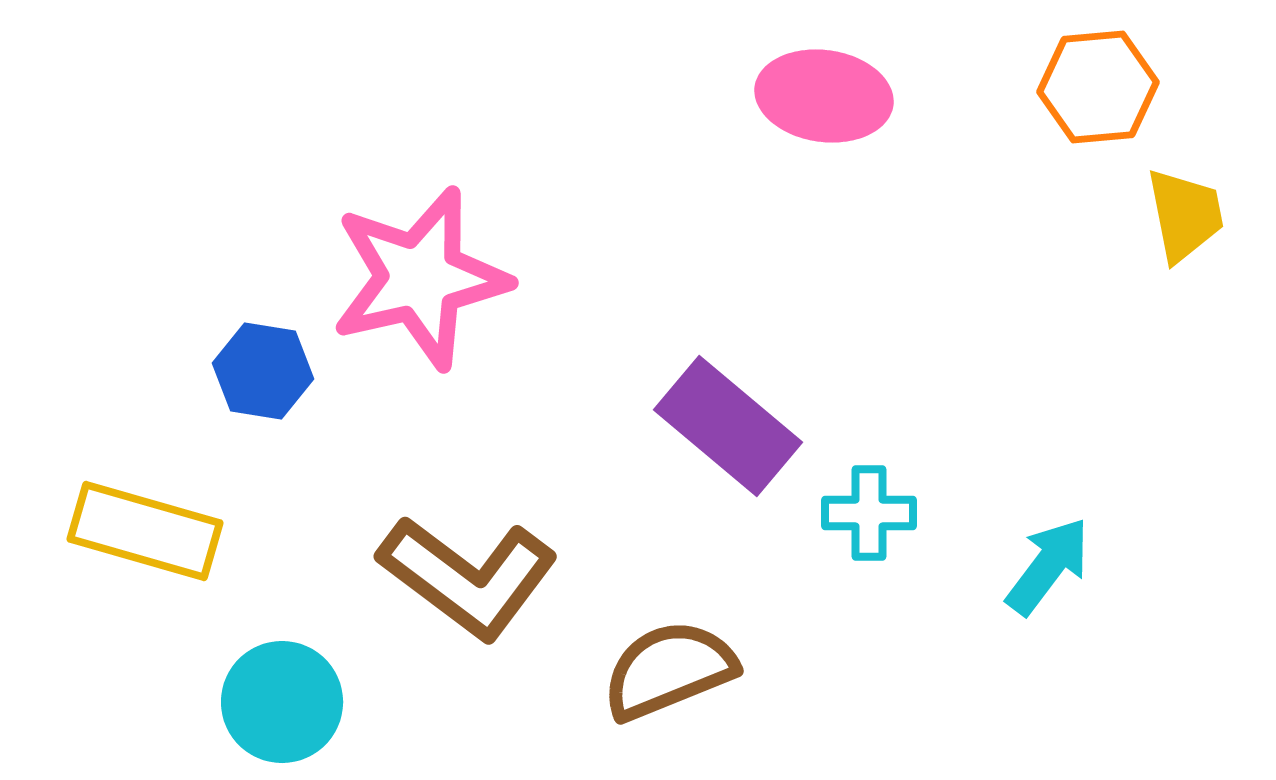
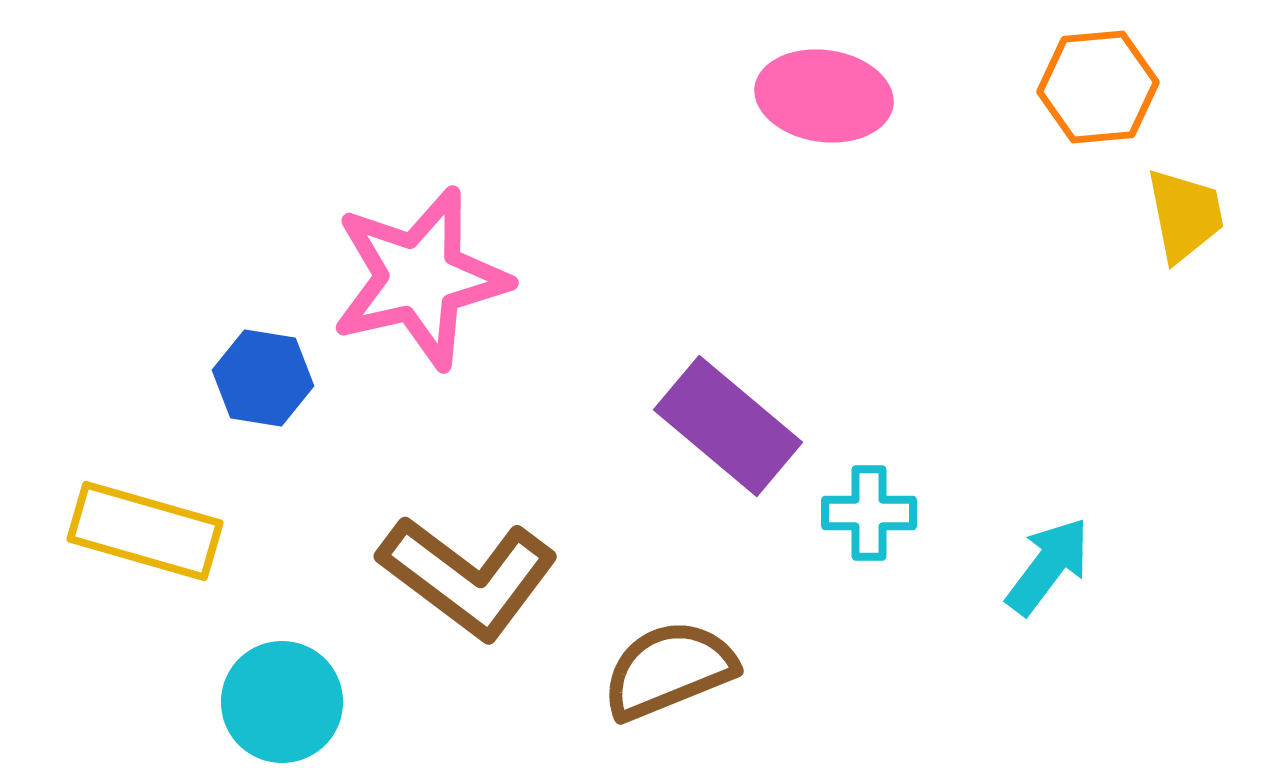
blue hexagon: moved 7 px down
